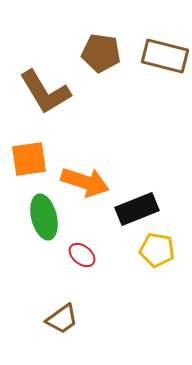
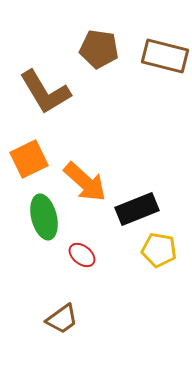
brown pentagon: moved 2 px left, 4 px up
orange square: rotated 18 degrees counterclockwise
orange arrow: rotated 24 degrees clockwise
yellow pentagon: moved 2 px right
